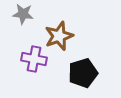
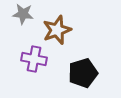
brown star: moved 2 px left, 6 px up
